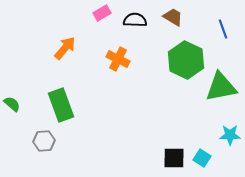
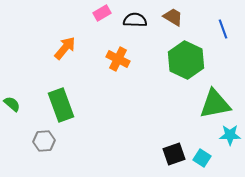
green triangle: moved 6 px left, 17 px down
black square: moved 4 px up; rotated 20 degrees counterclockwise
